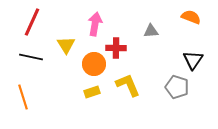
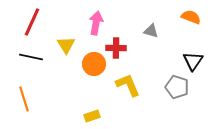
pink arrow: moved 1 px right, 1 px up
gray triangle: rotated 21 degrees clockwise
black triangle: moved 1 px down
yellow rectangle: moved 24 px down
orange line: moved 1 px right, 2 px down
